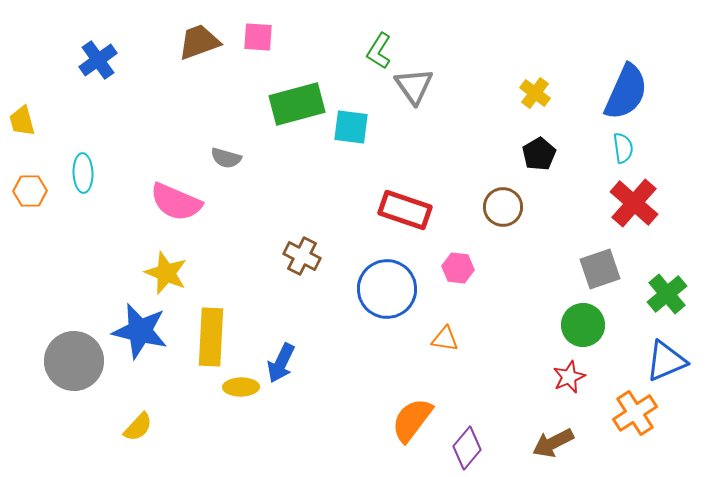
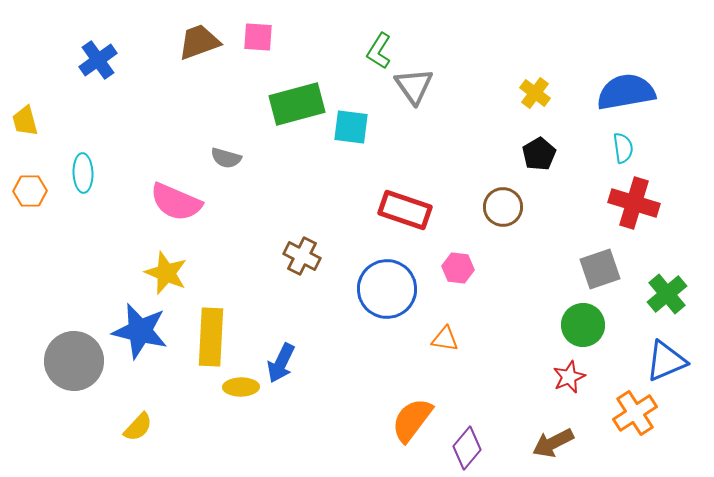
blue semicircle: rotated 124 degrees counterclockwise
yellow trapezoid: moved 3 px right
red cross: rotated 24 degrees counterclockwise
